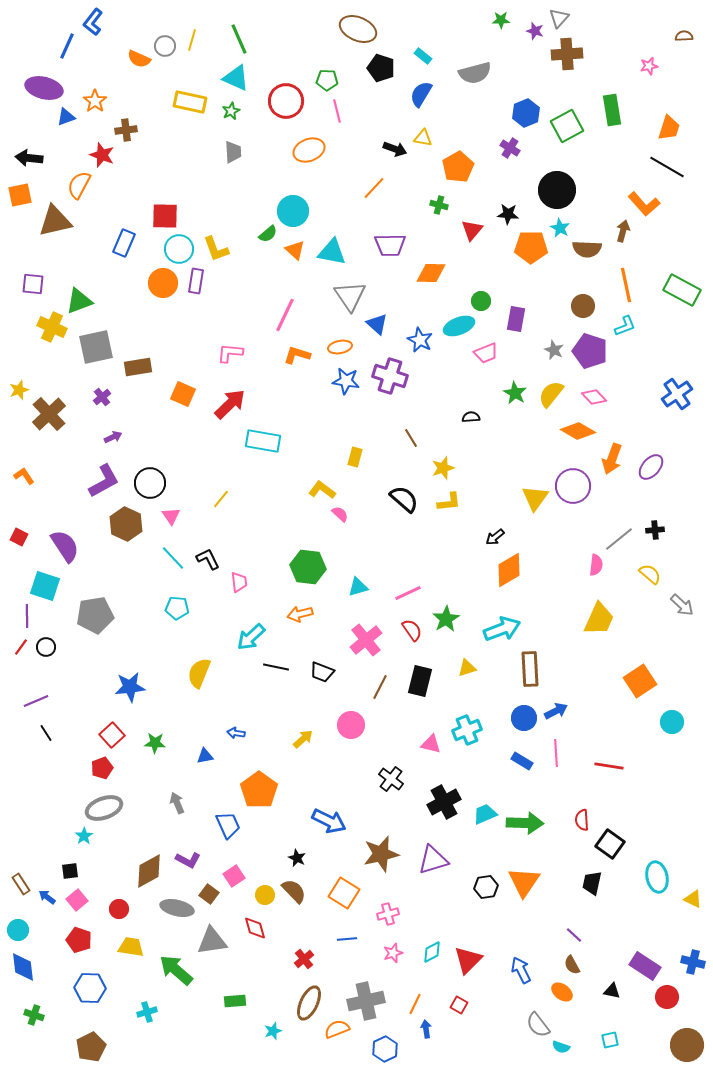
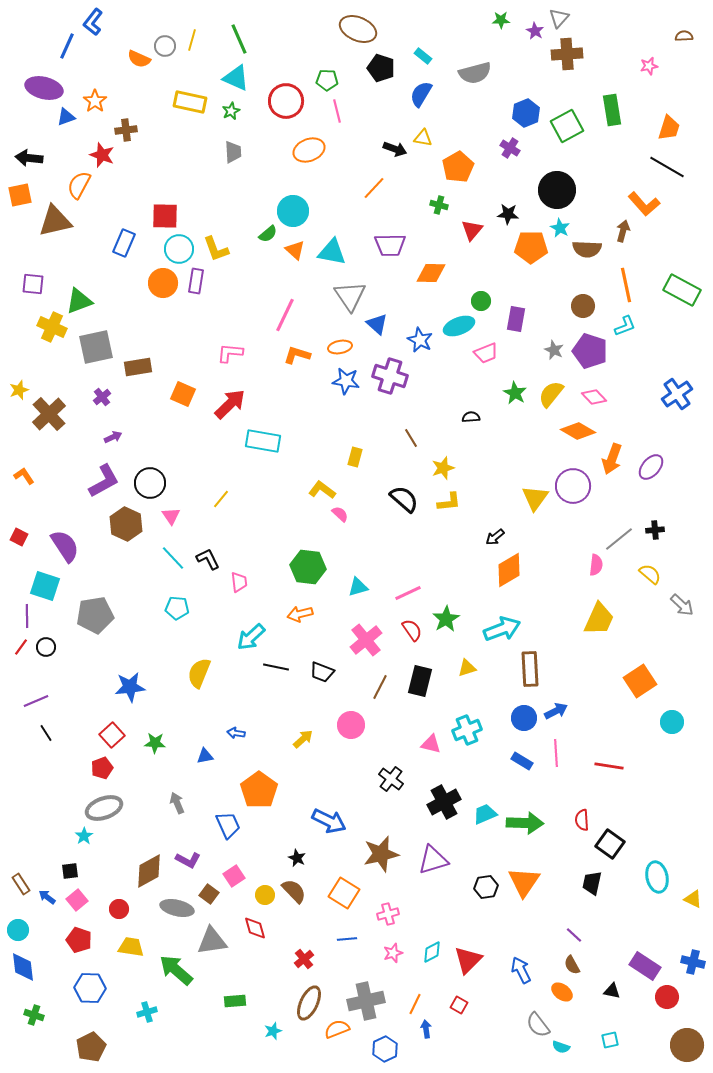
purple star at (535, 31): rotated 12 degrees clockwise
